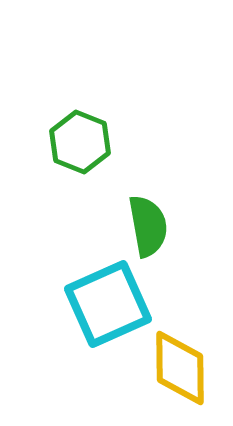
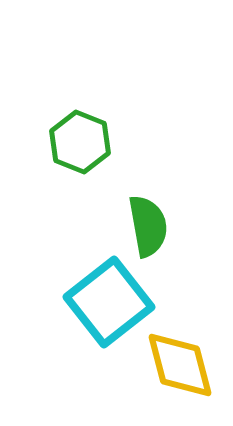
cyan square: moved 1 px right, 2 px up; rotated 14 degrees counterclockwise
yellow diamond: moved 3 px up; rotated 14 degrees counterclockwise
